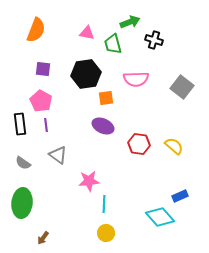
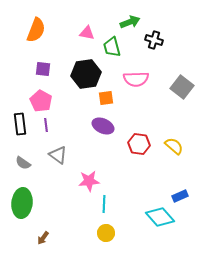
green trapezoid: moved 1 px left, 3 px down
